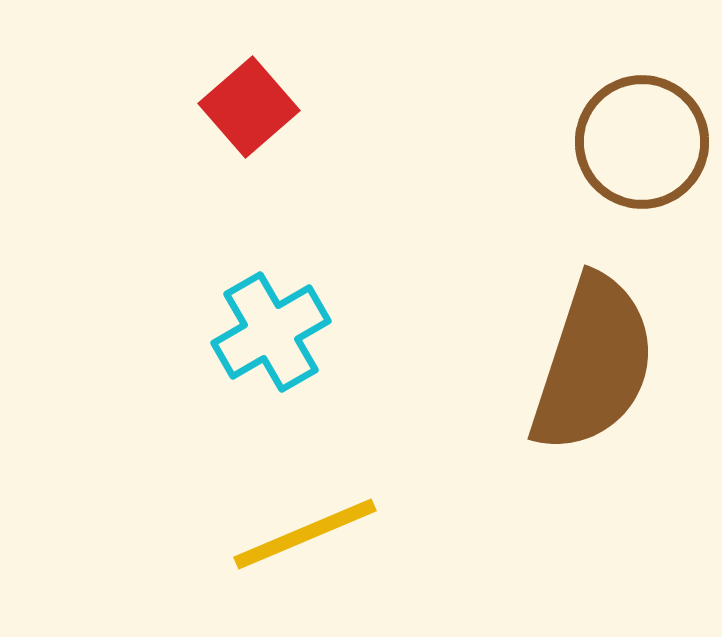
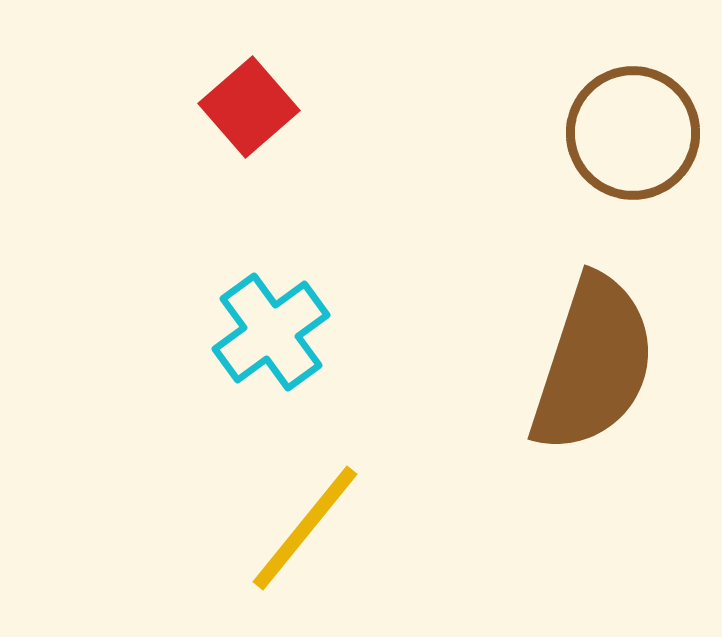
brown circle: moved 9 px left, 9 px up
cyan cross: rotated 6 degrees counterclockwise
yellow line: moved 6 px up; rotated 28 degrees counterclockwise
